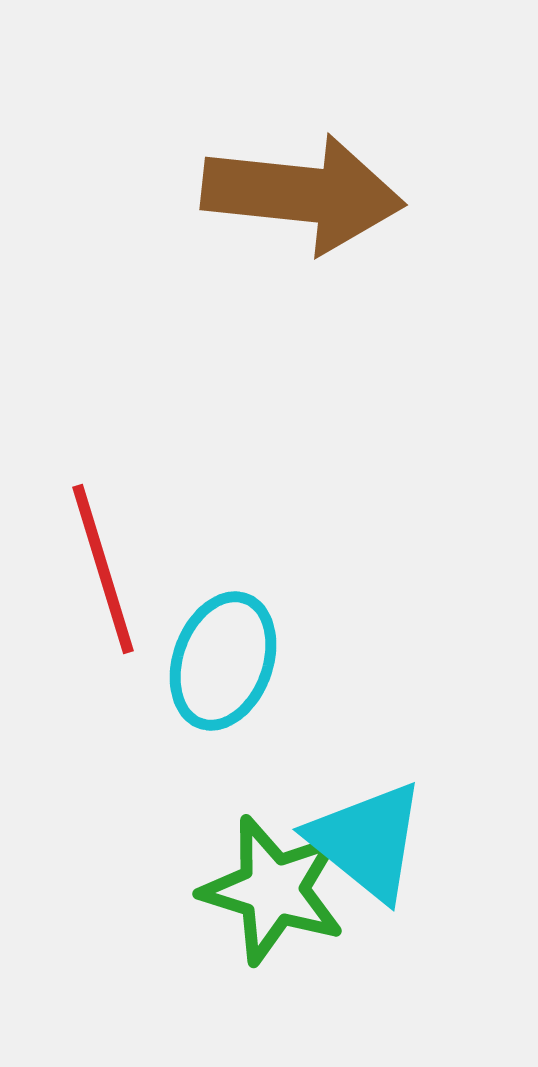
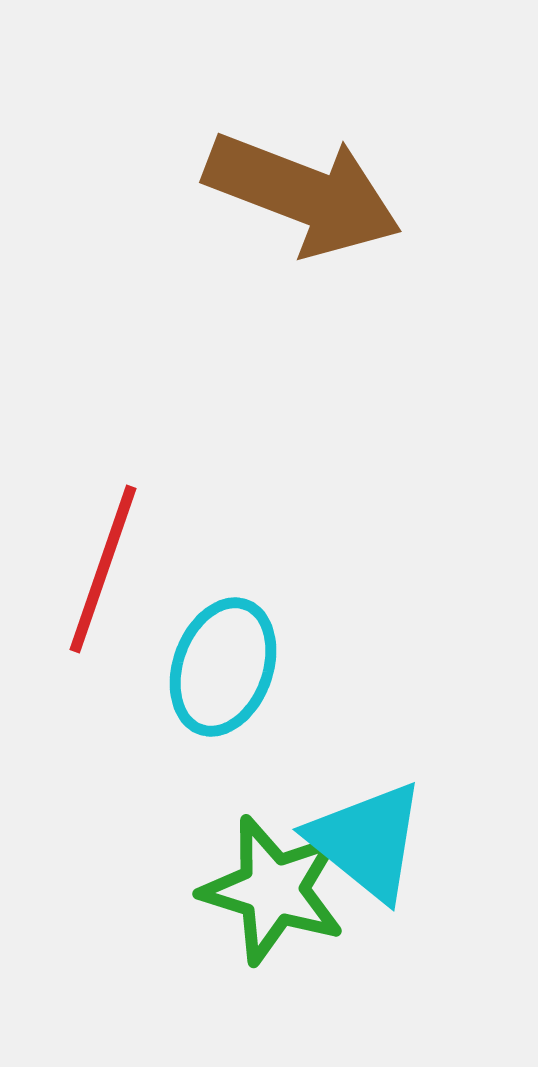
brown arrow: rotated 15 degrees clockwise
red line: rotated 36 degrees clockwise
cyan ellipse: moved 6 px down
